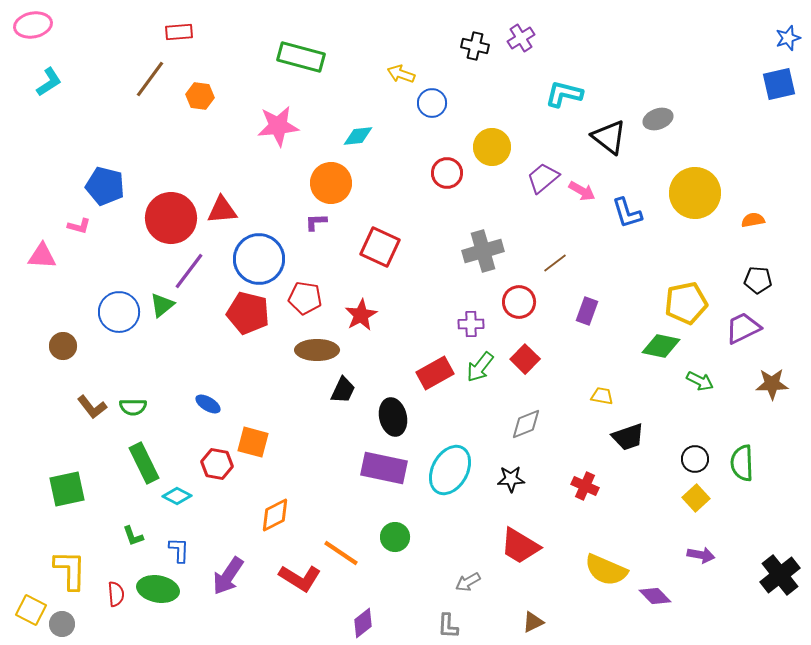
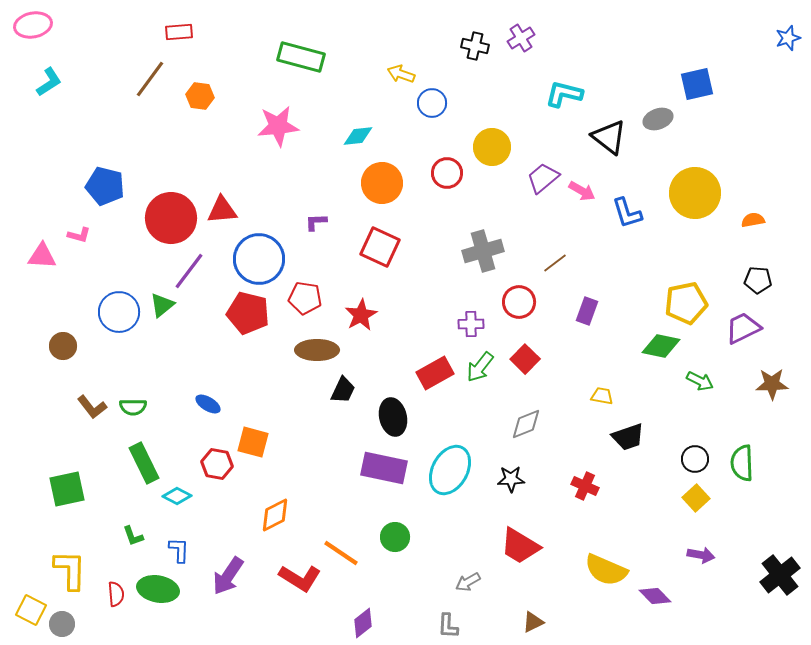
blue square at (779, 84): moved 82 px left
orange circle at (331, 183): moved 51 px right
pink L-shape at (79, 226): moved 9 px down
